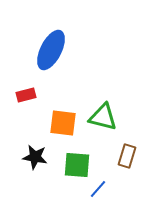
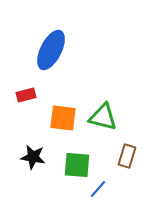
orange square: moved 5 px up
black star: moved 2 px left
